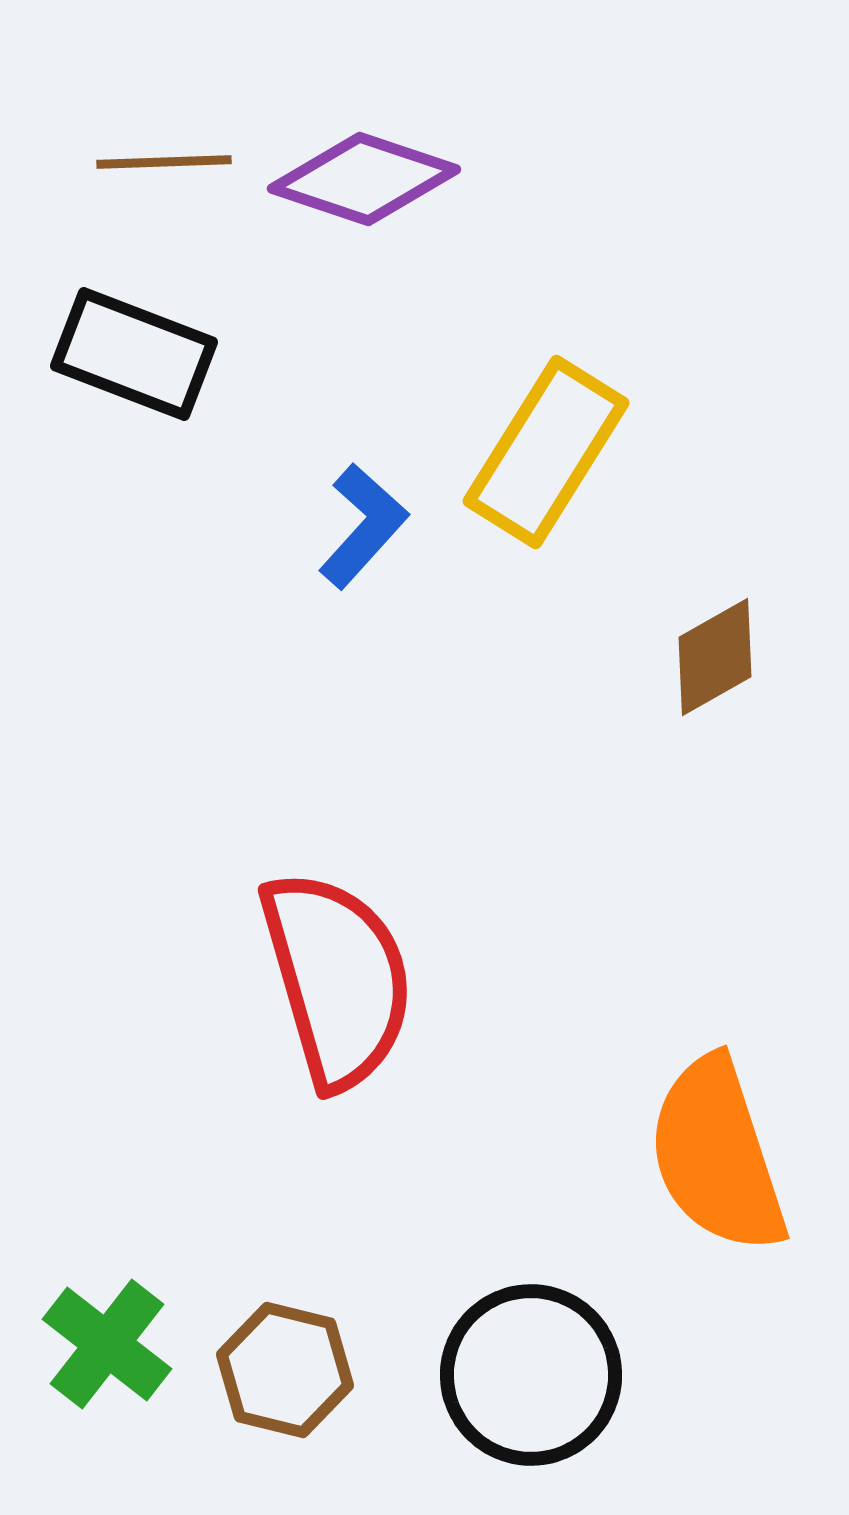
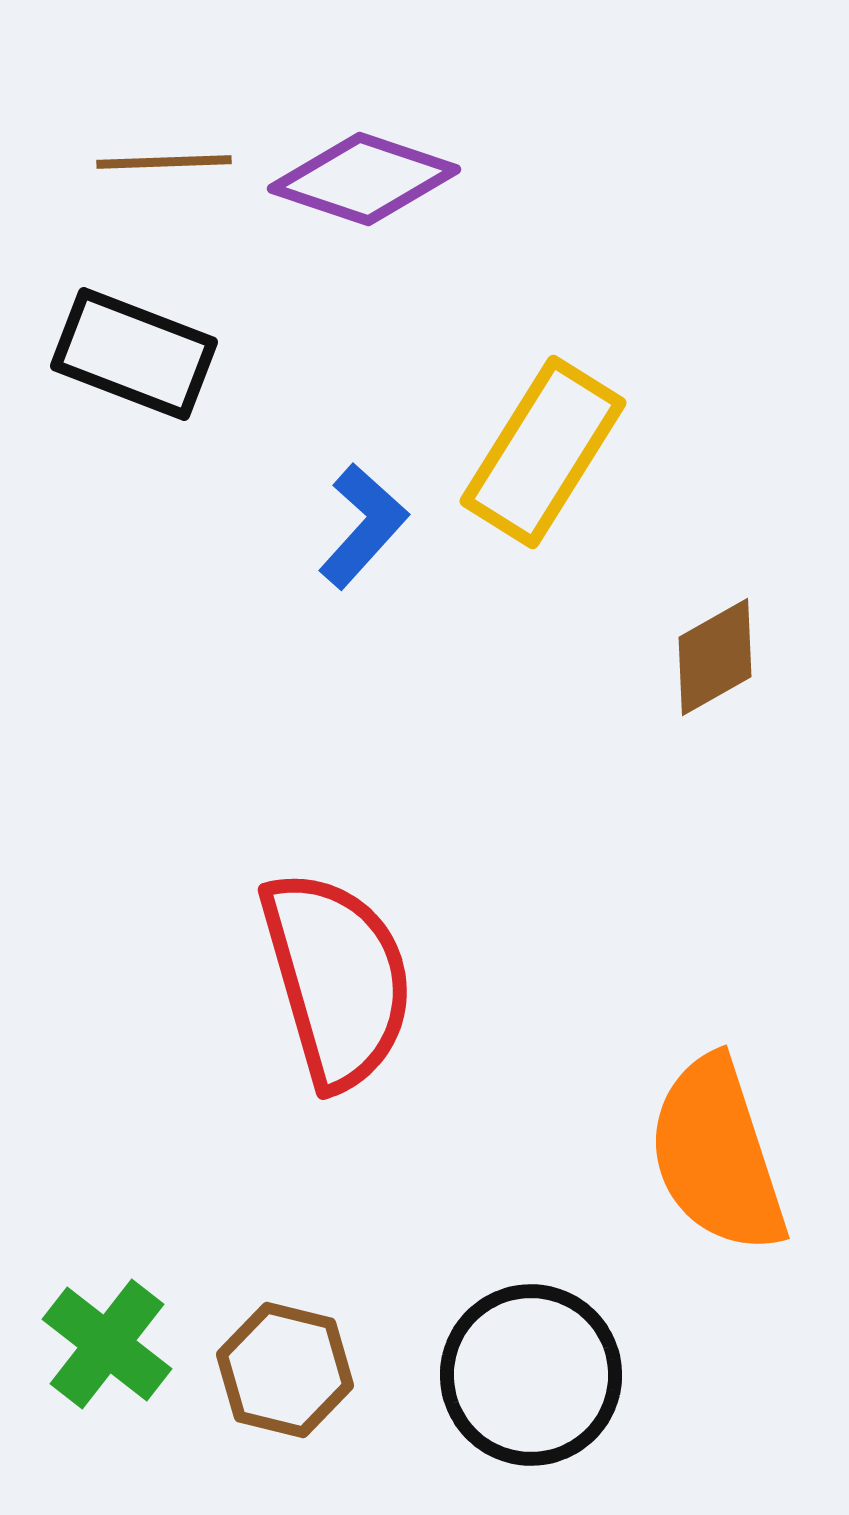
yellow rectangle: moved 3 px left
